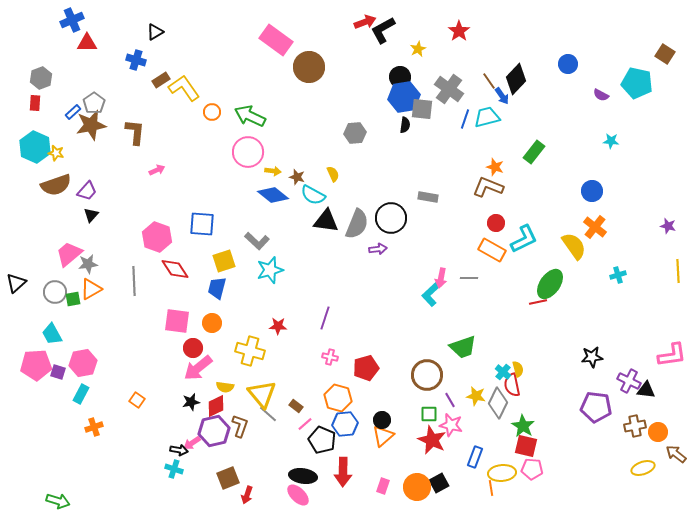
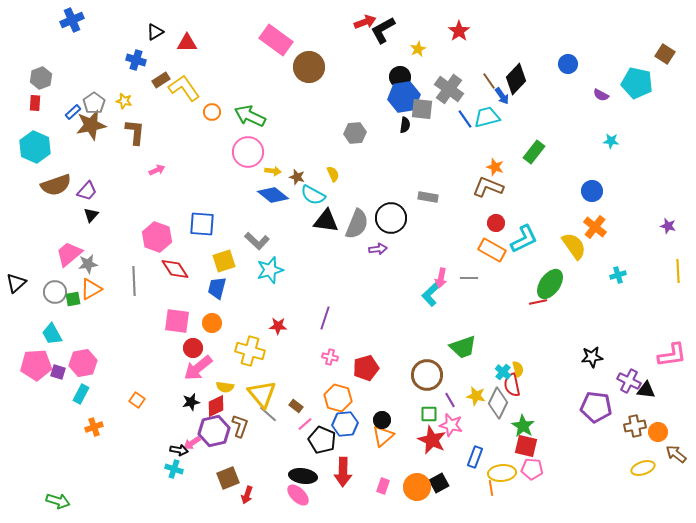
red triangle at (87, 43): moved 100 px right
blue line at (465, 119): rotated 54 degrees counterclockwise
yellow star at (56, 153): moved 68 px right, 52 px up
